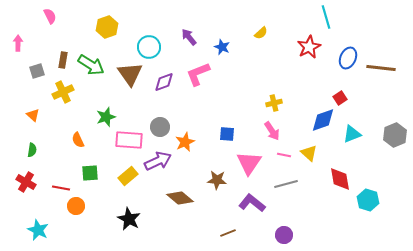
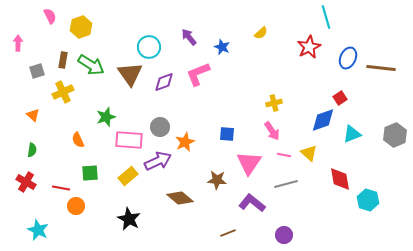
yellow hexagon at (107, 27): moved 26 px left
